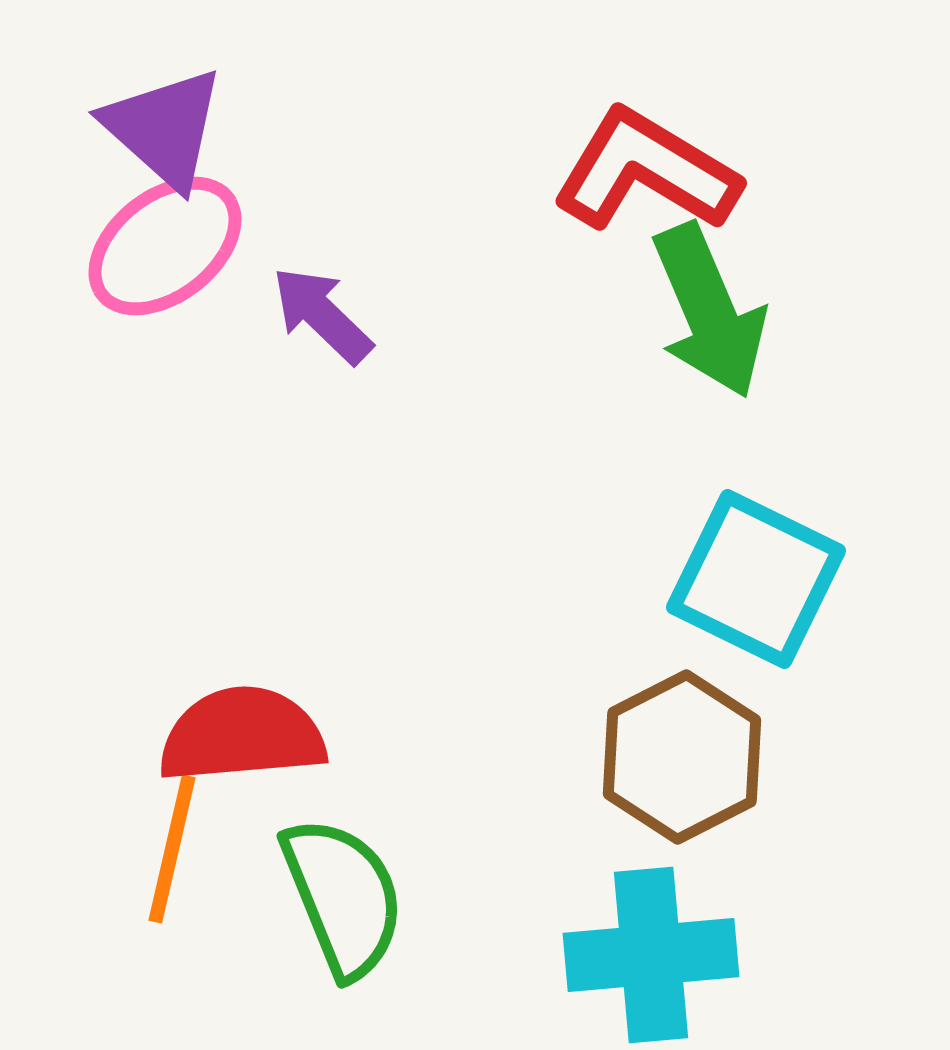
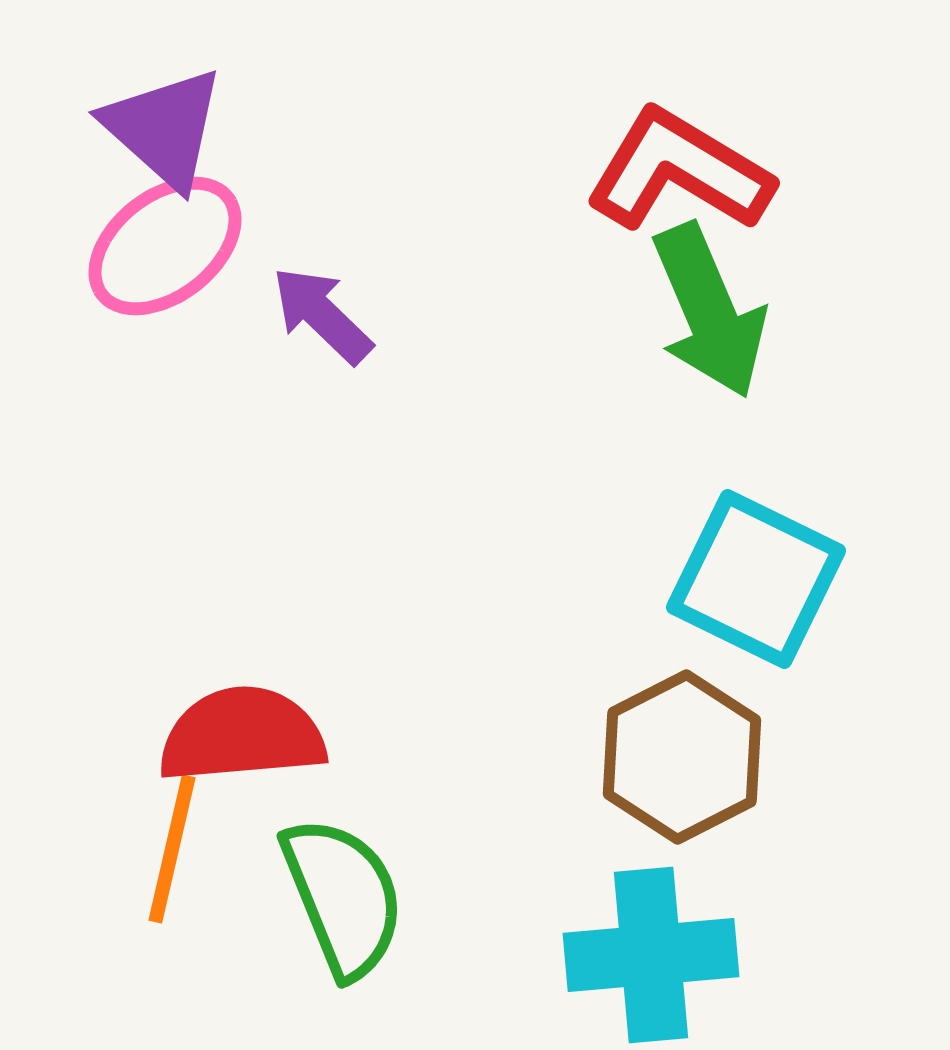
red L-shape: moved 33 px right
